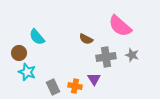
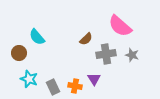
brown semicircle: rotated 72 degrees counterclockwise
gray cross: moved 3 px up
cyan star: moved 2 px right, 7 px down
